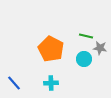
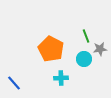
green line: rotated 56 degrees clockwise
gray star: moved 1 px down; rotated 16 degrees counterclockwise
cyan cross: moved 10 px right, 5 px up
